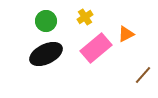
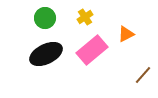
green circle: moved 1 px left, 3 px up
pink rectangle: moved 4 px left, 2 px down
